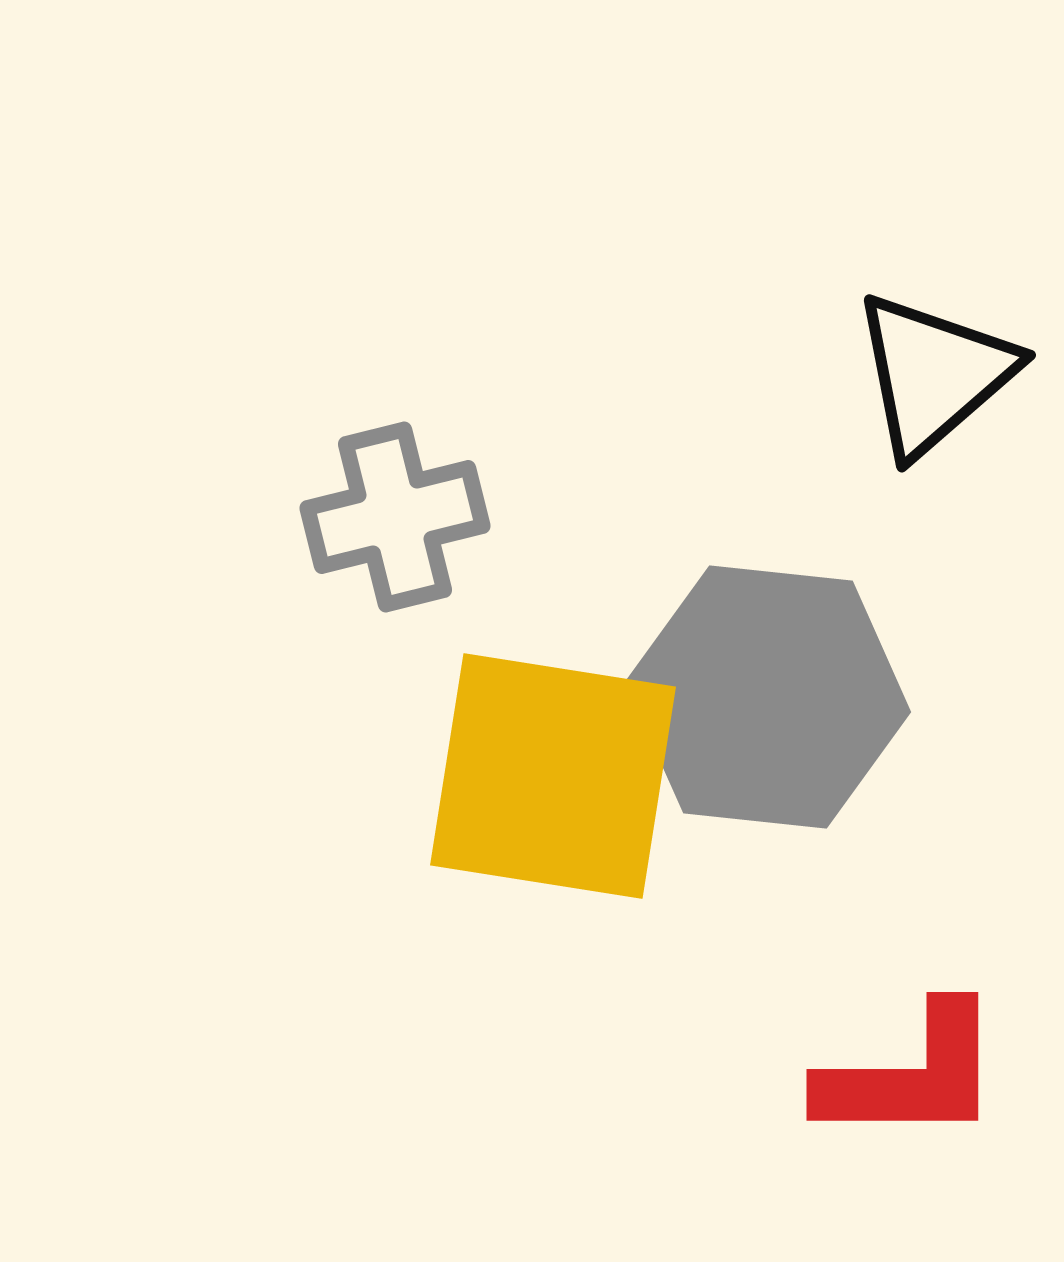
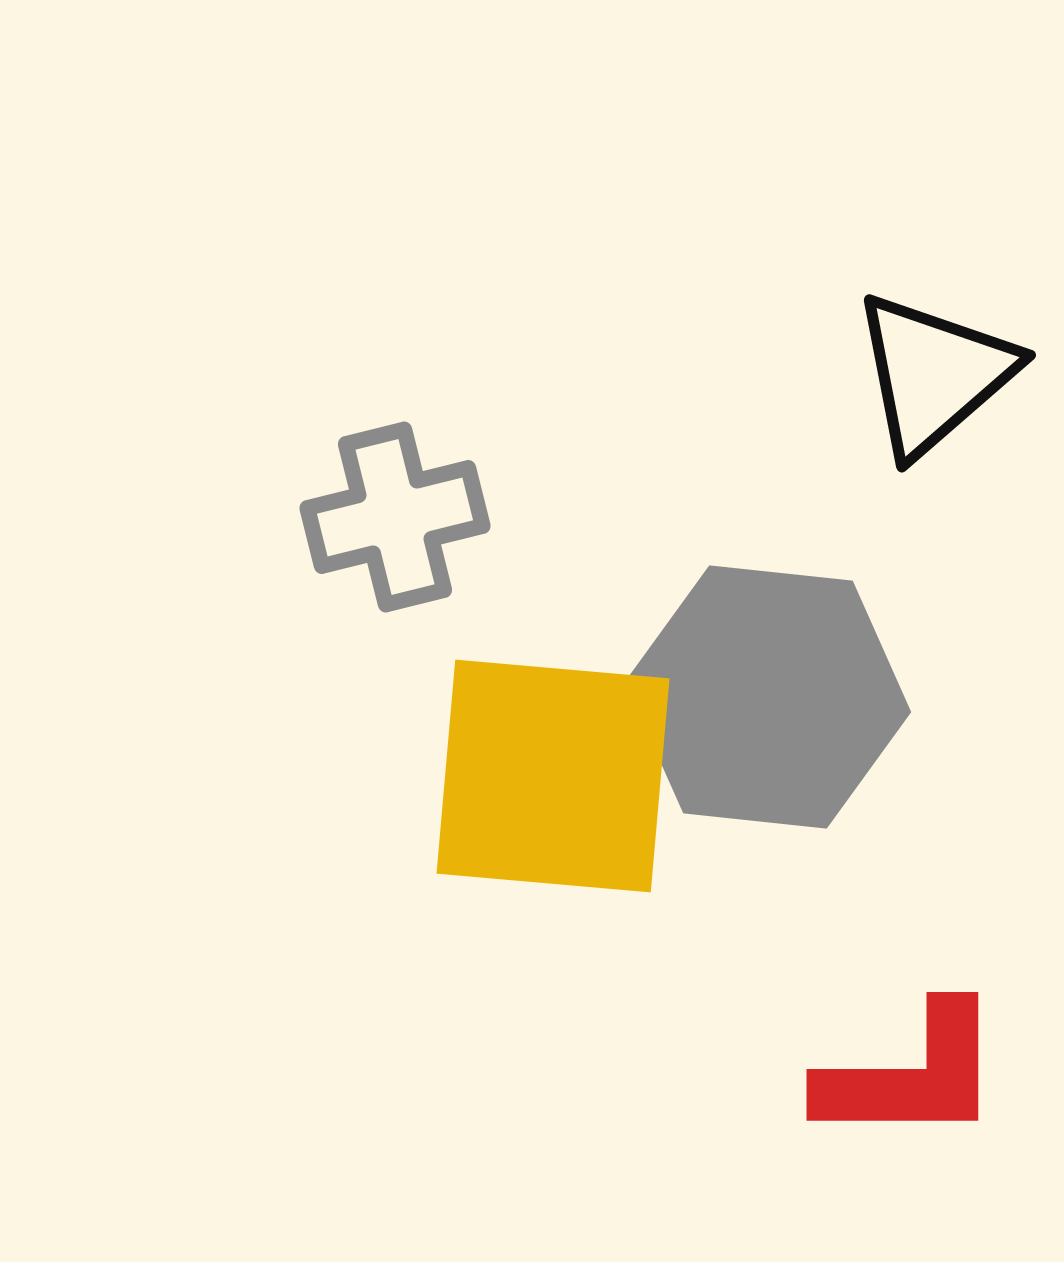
yellow square: rotated 4 degrees counterclockwise
